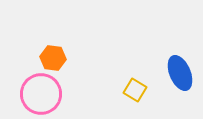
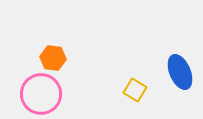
blue ellipse: moved 1 px up
